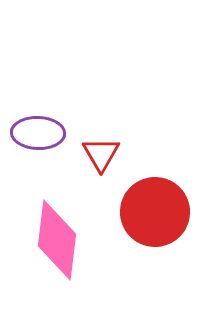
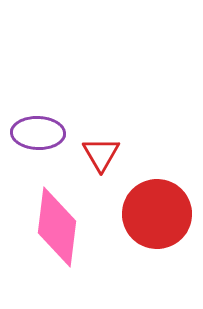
red circle: moved 2 px right, 2 px down
pink diamond: moved 13 px up
